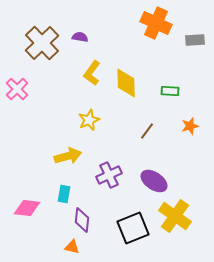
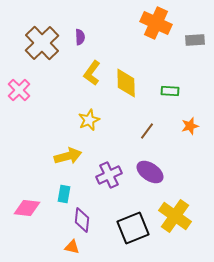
purple semicircle: rotated 77 degrees clockwise
pink cross: moved 2 px right, 1 px down
purple ellipse: moved 4 px left, 9 px up
